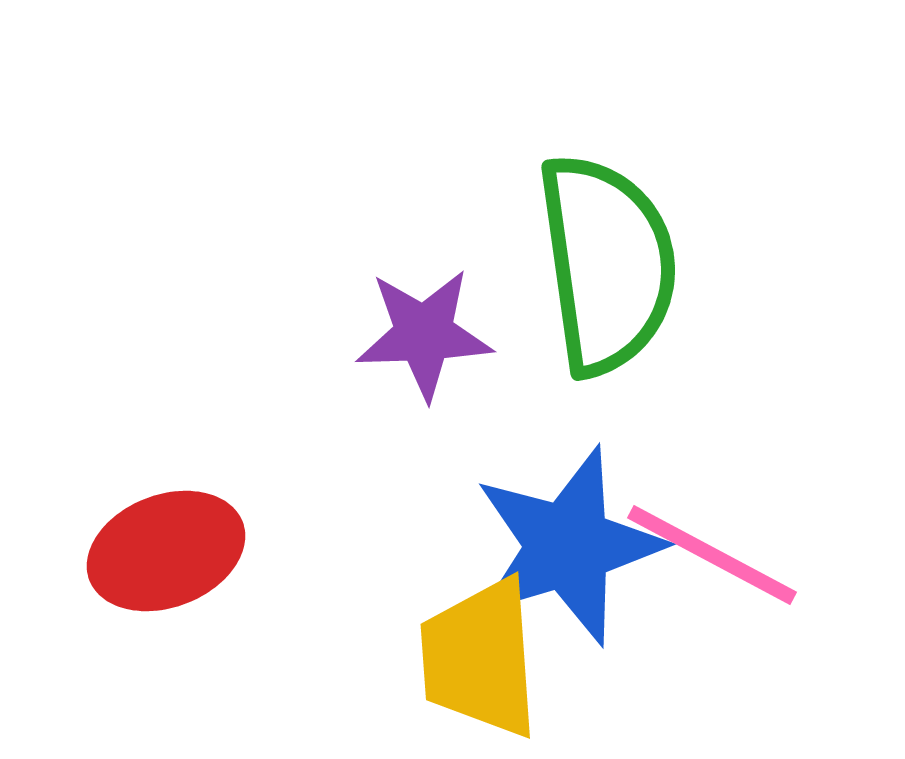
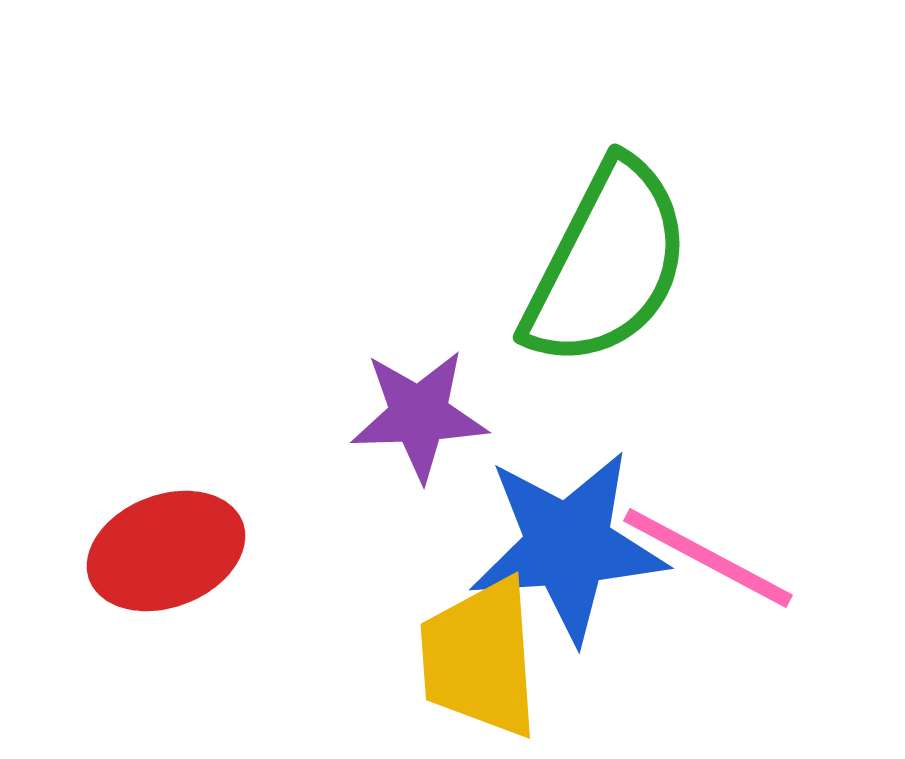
green semicircle: rotated 35 degrees clockwise
purple star: moved 5 px left, 81 px down
blue star: rotated 13 degrees clockwise
pink line: moved 4 px left, 3 px down
